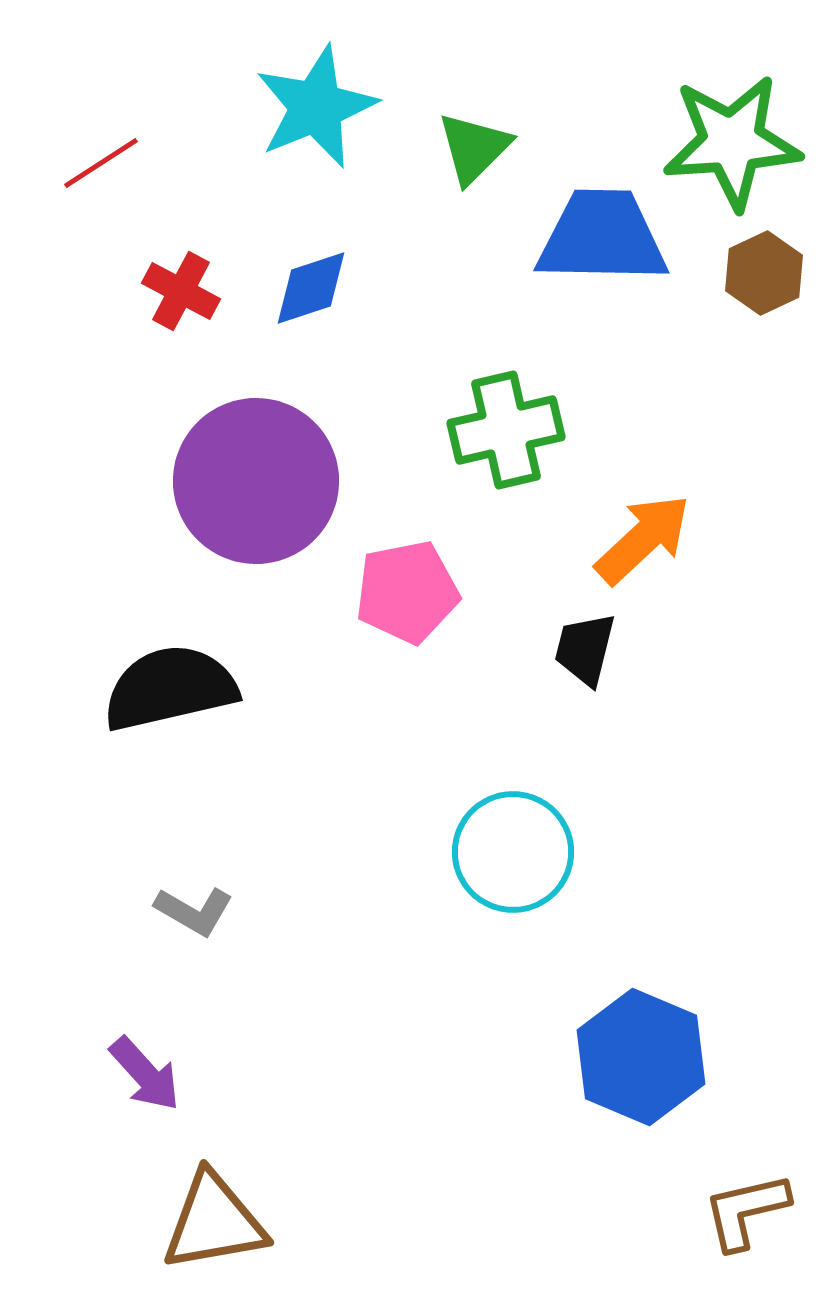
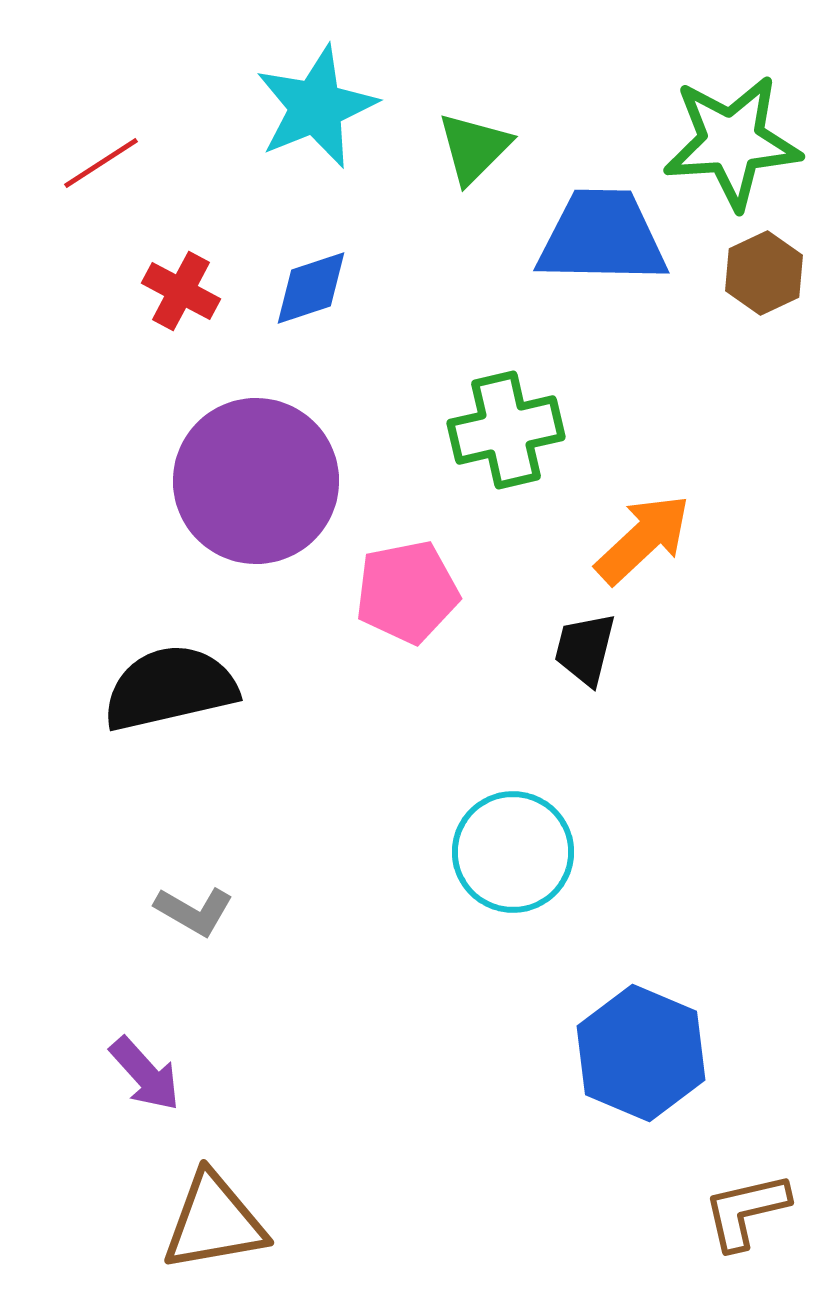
blue hexagon: moved 4 px up
